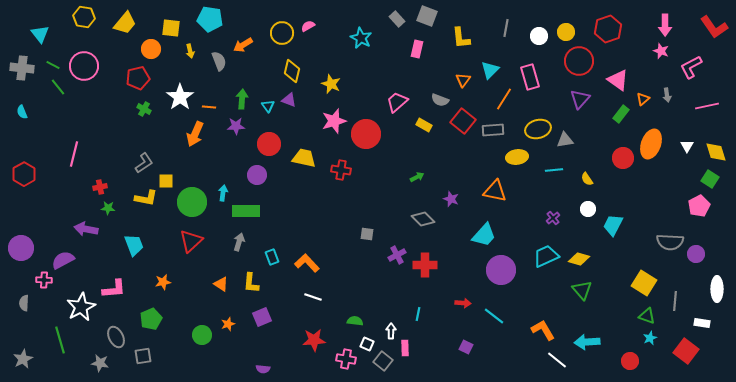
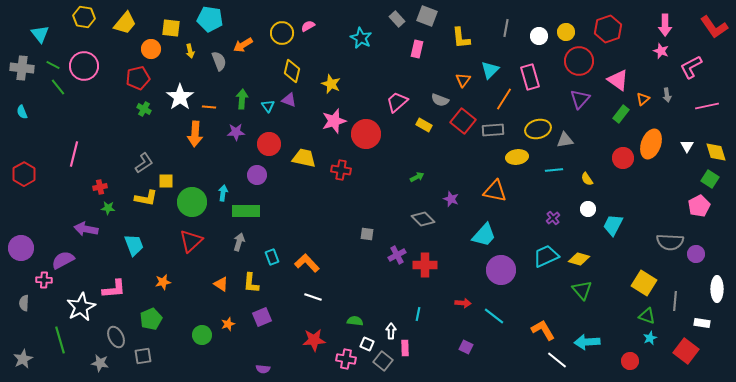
purple star at (236, 126): moved 6 px down
orange arrow at (195, 134): rotated 20 degrees counterclockwise
